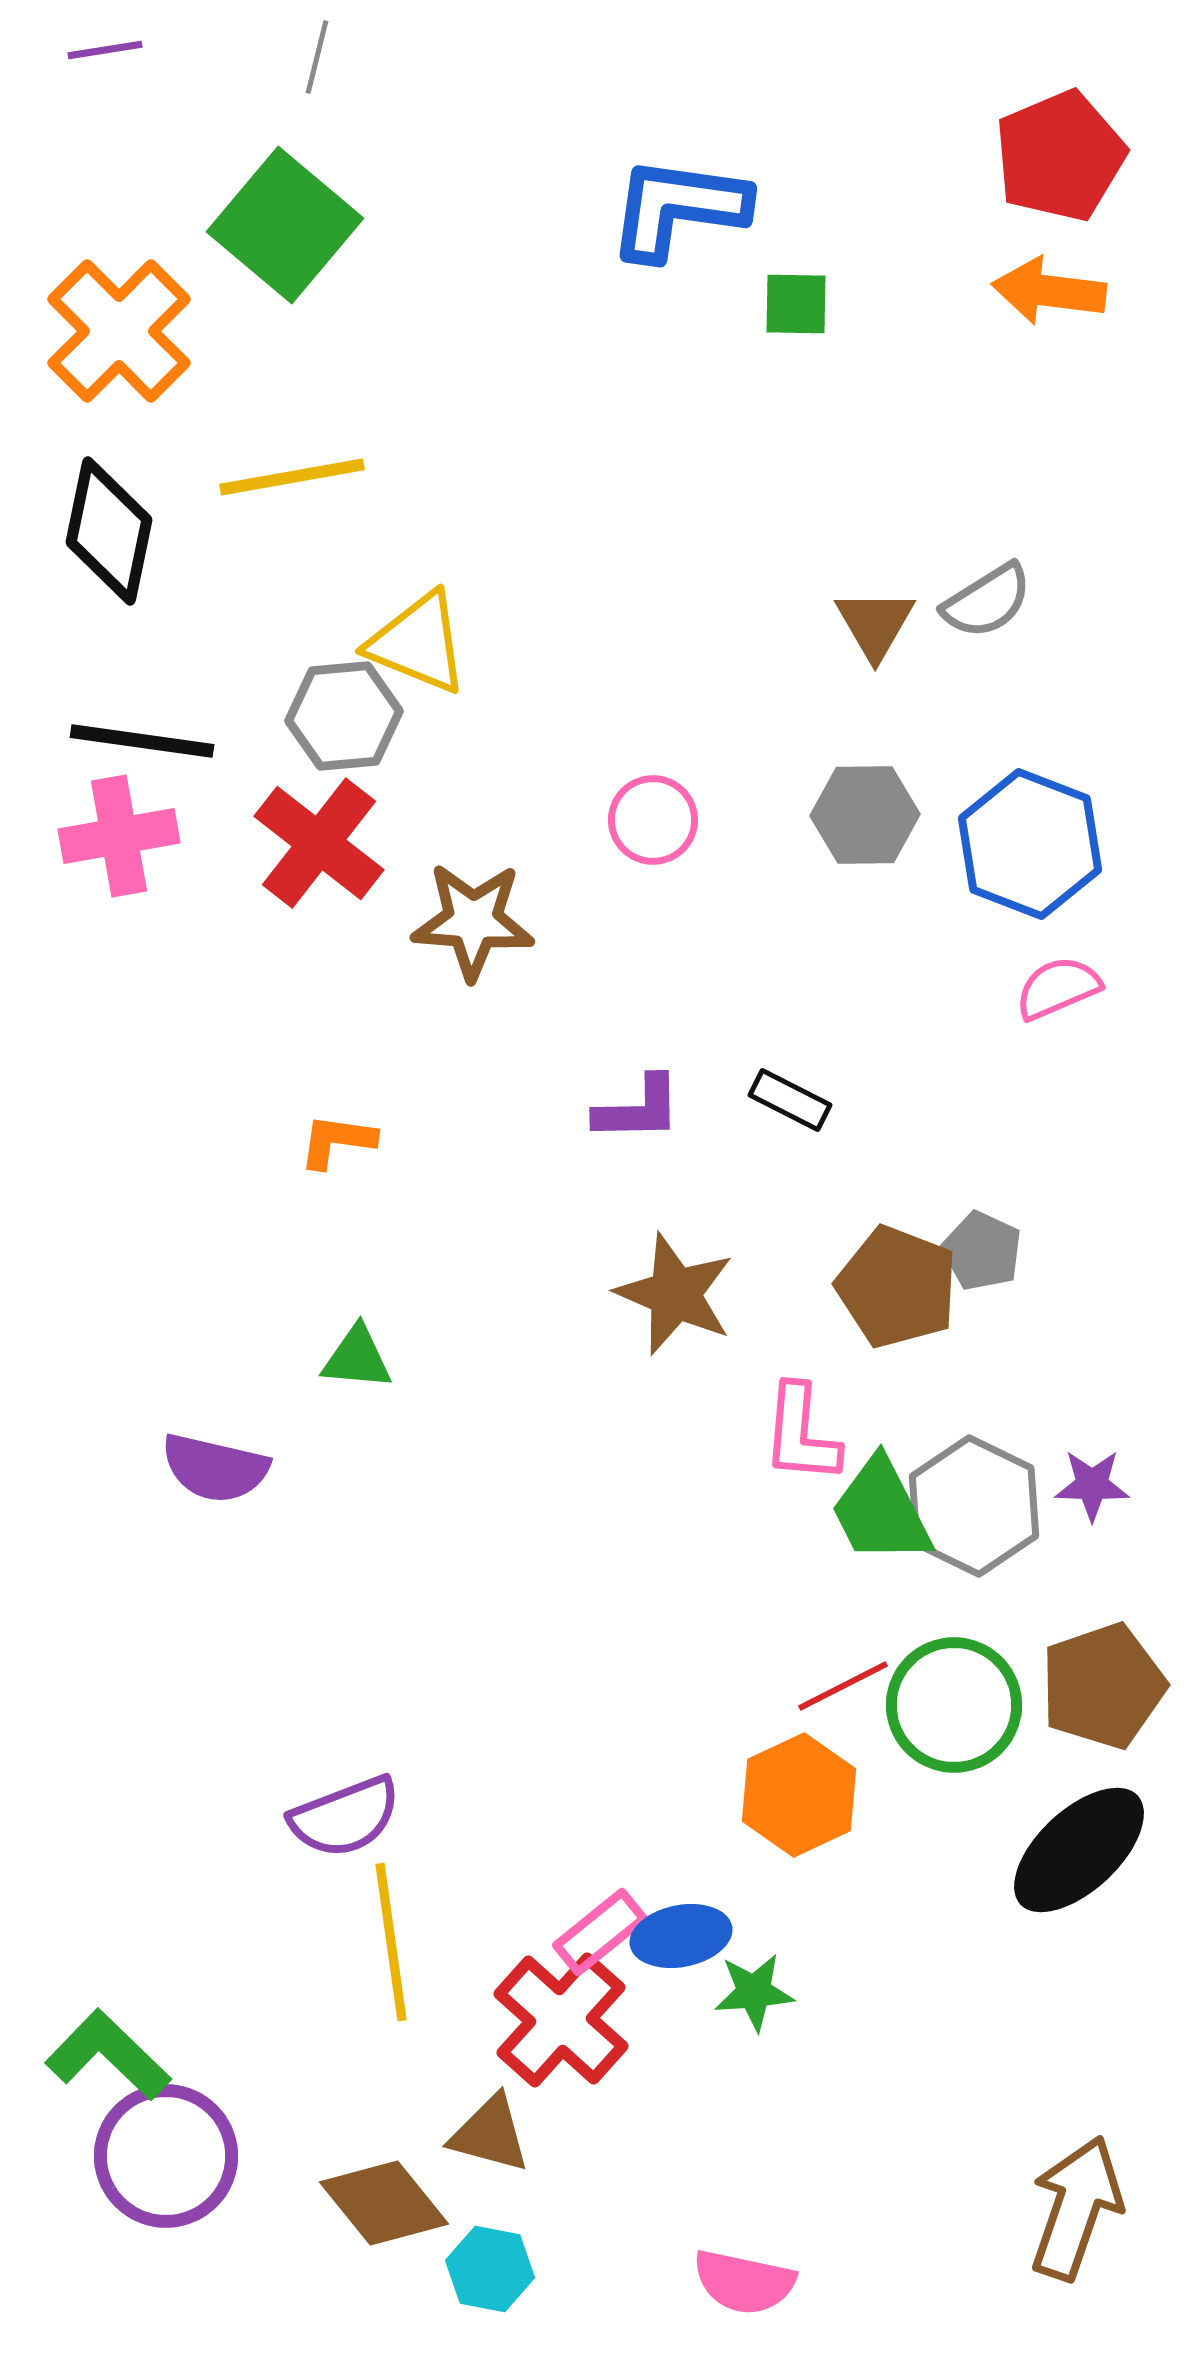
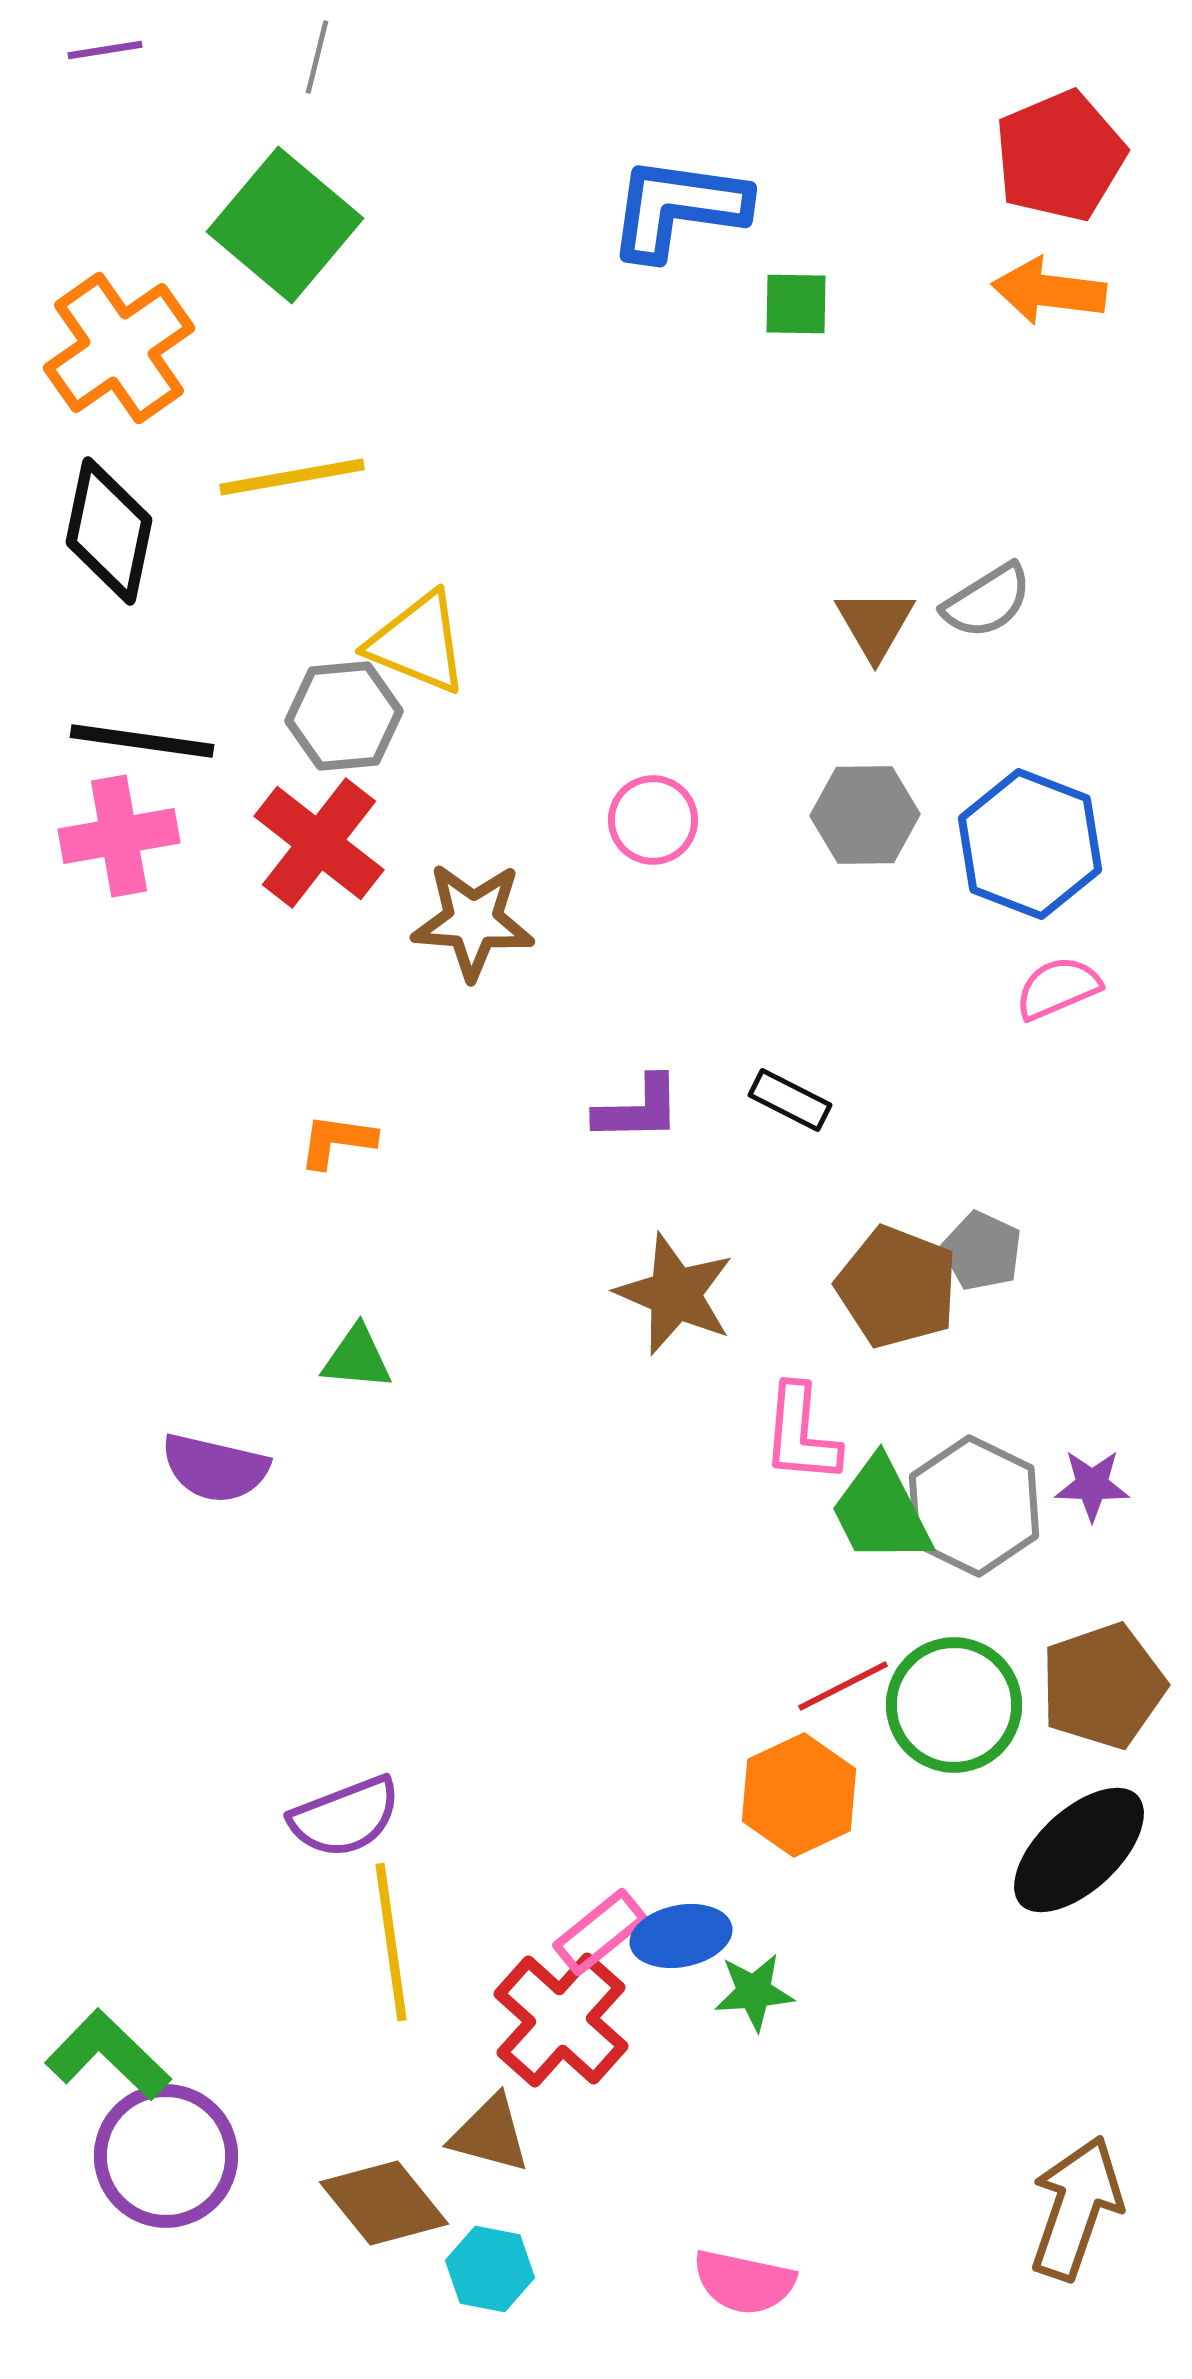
orange cross at (119, 331): moved 17 px down; rotated 10 degrees clockwise
